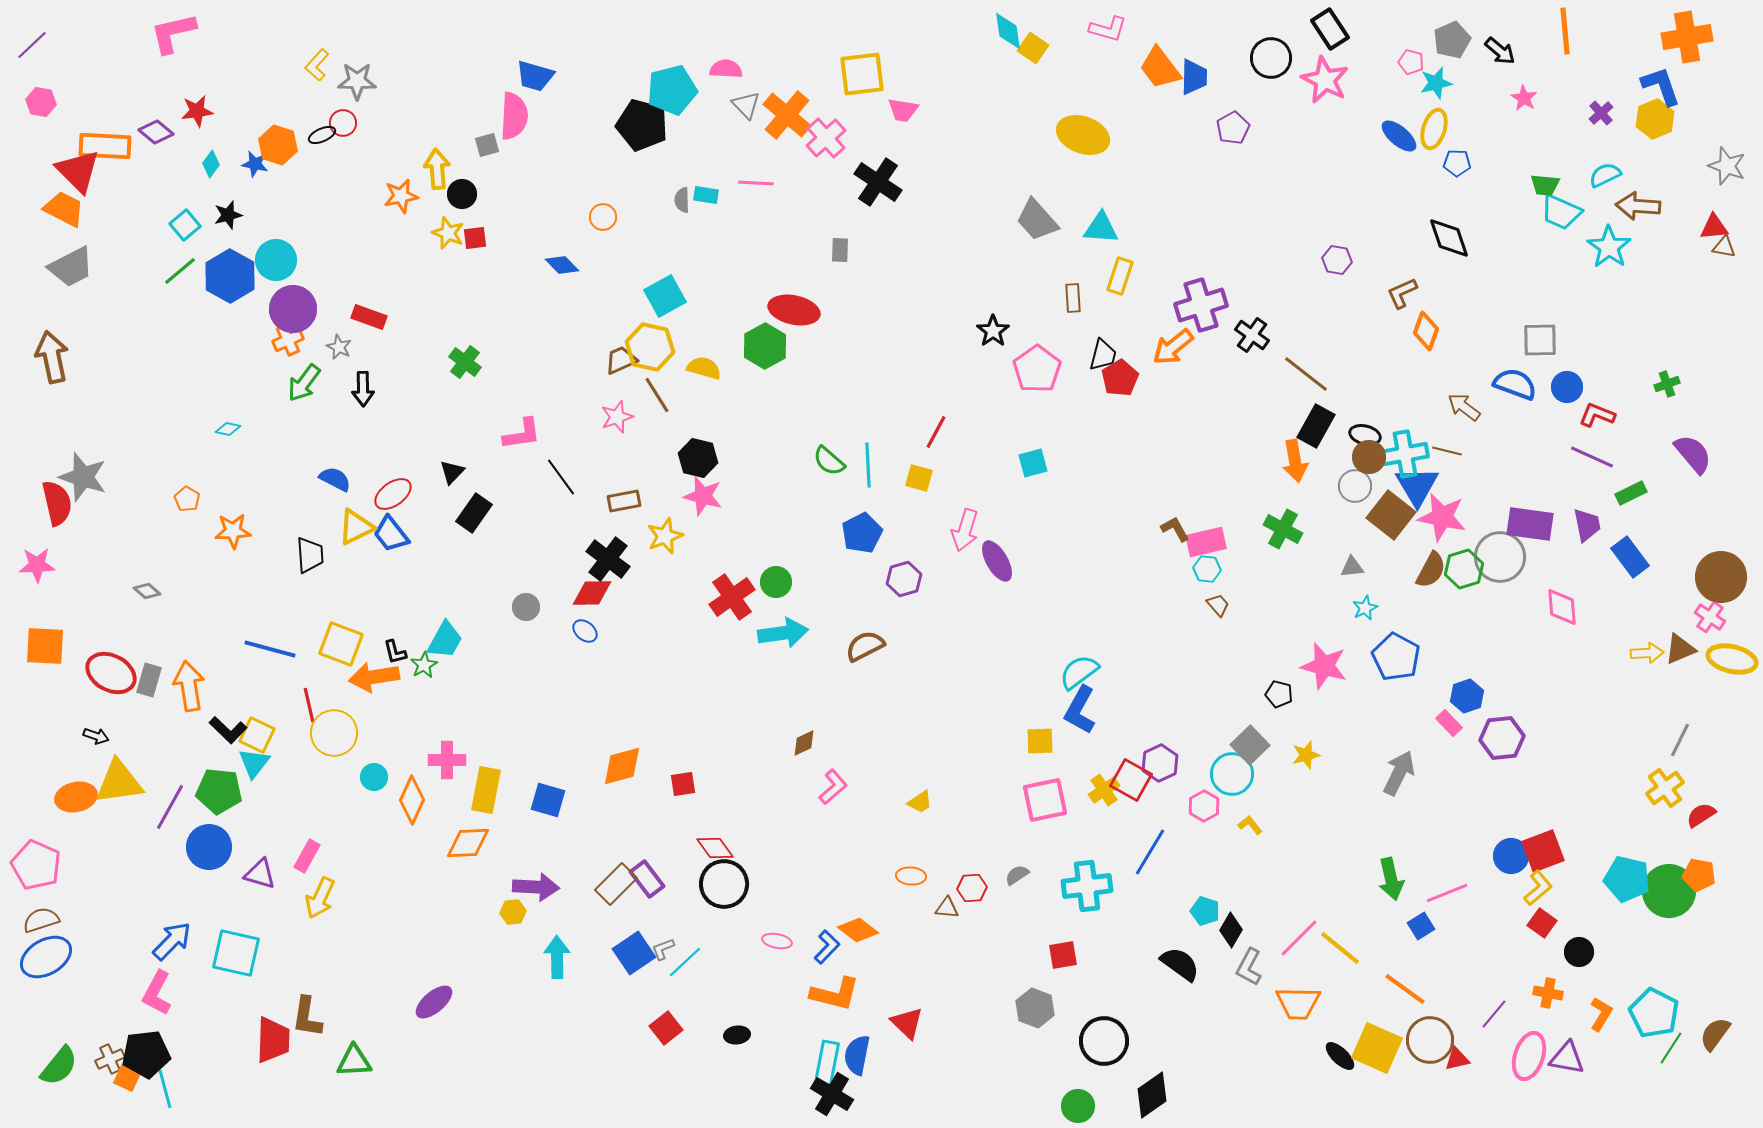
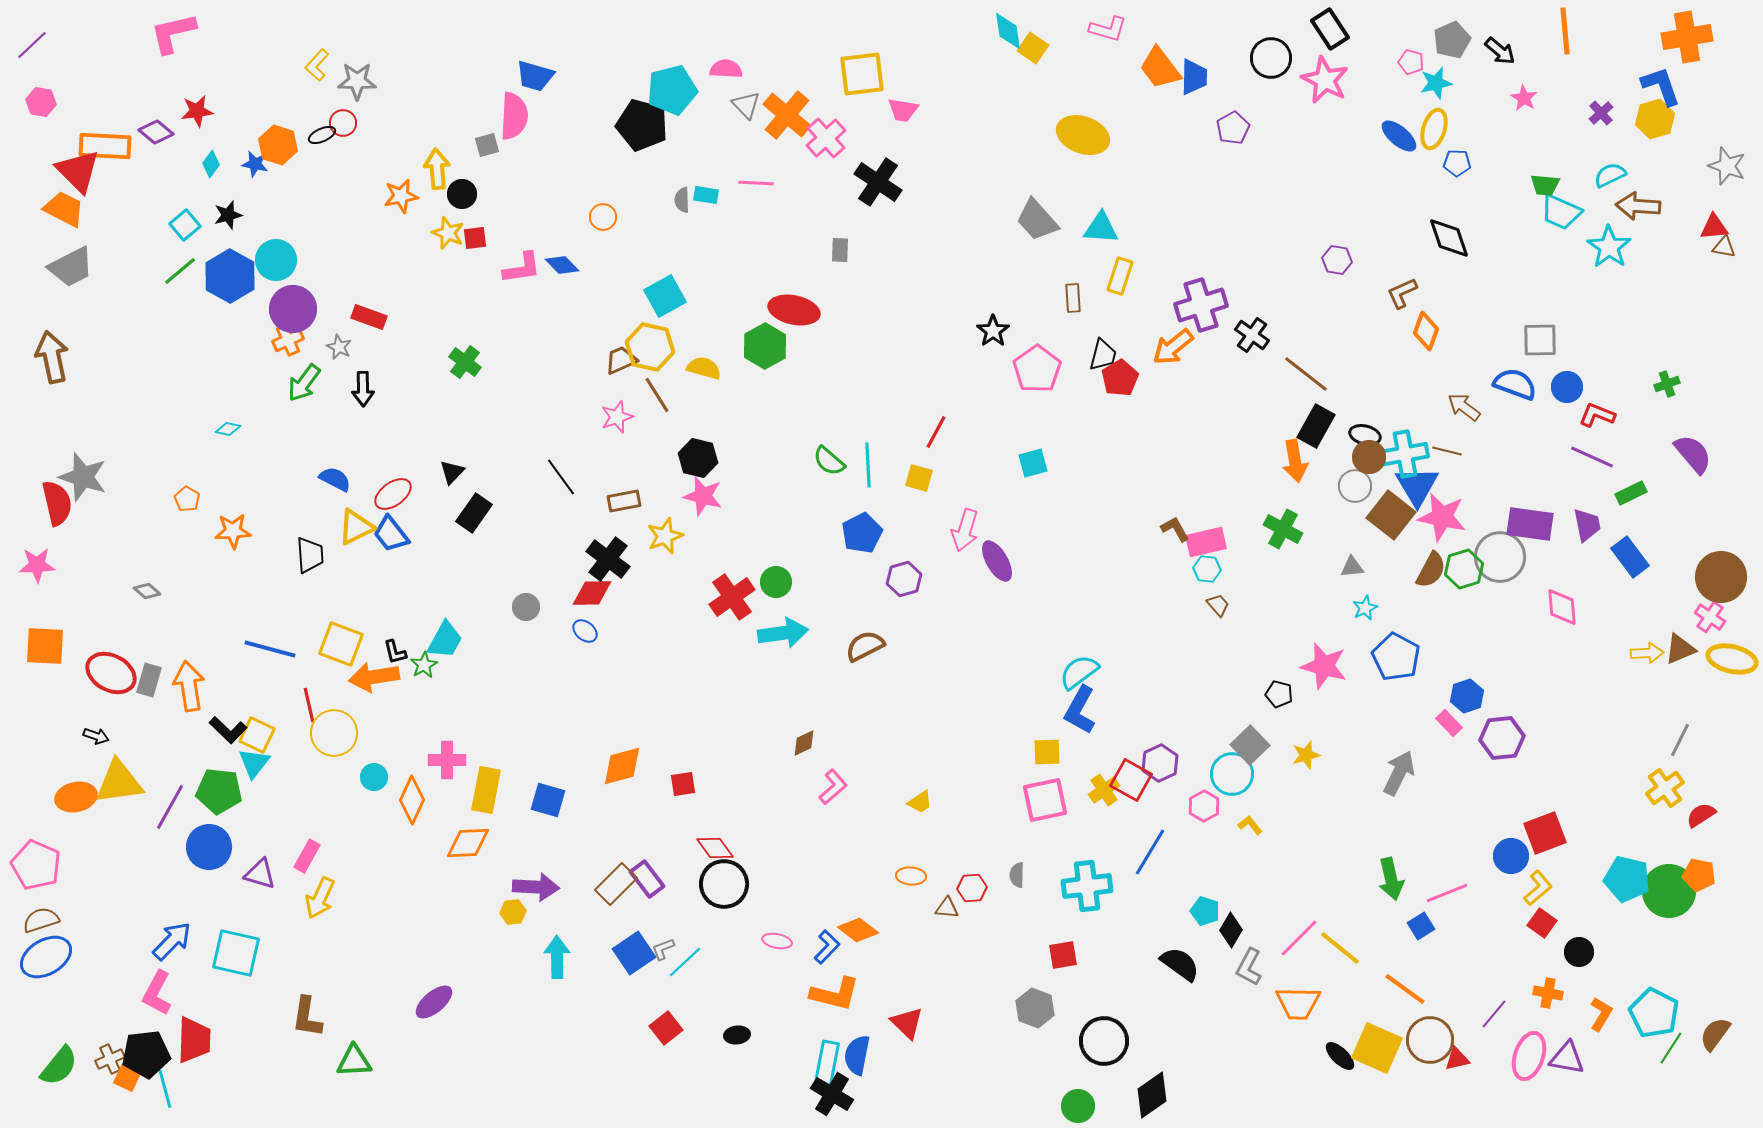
yellow hexagon at (1655, 119): rotated 6 degrees clockwise
cyan semicircle at (1605, 175): moved 5 px right
pink L-shape at (522, 434): moved 166 px up
yellow square at (1040, 741): moved 7 px right, 11 px down
red square at (1543, 851): moved 2 px right, 18 px up
gray semicircle at (1017, 875): rotated 55 degrees counterclockwise
red trapezoid at (273, 1040): moved 79 px left
